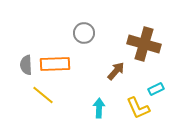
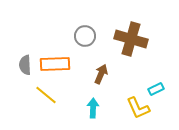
gray circle: moved 1 px right, 3 px down
brown cross: moved 13 px left, 5 px up
gray semicircle: moved 1 px left
brown arrow: moved 15 px left, 3 px down; rotated 18 degrees counterclockwise
yellow line: moved 3 px right
cyan arrow: moved 6 px left
